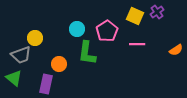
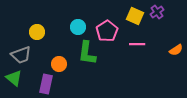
cyan circle: moved 1 px right, 2 px up
yellow circle: moved 2 px right, 6 px up
